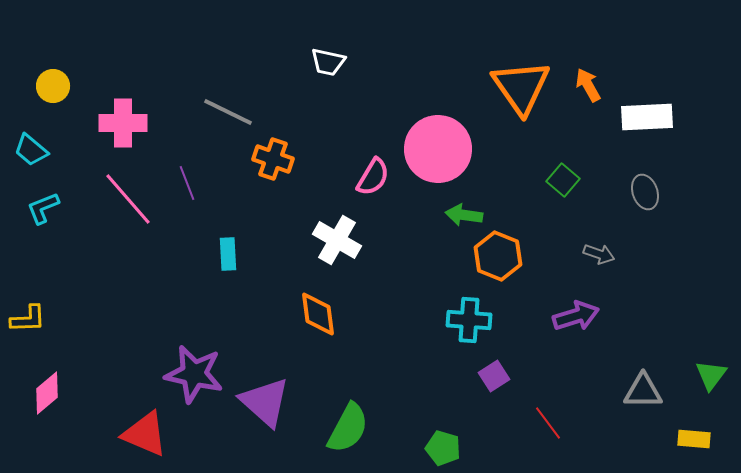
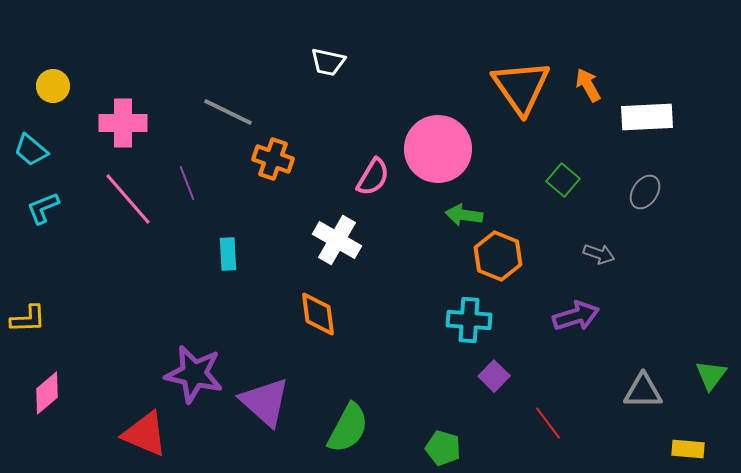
gray ellipse: rotated 52 degrees clockwise
purple square: rotated 12 degrees counterclockwise
yellow rectangle: moved 6 px left, 10 px down
